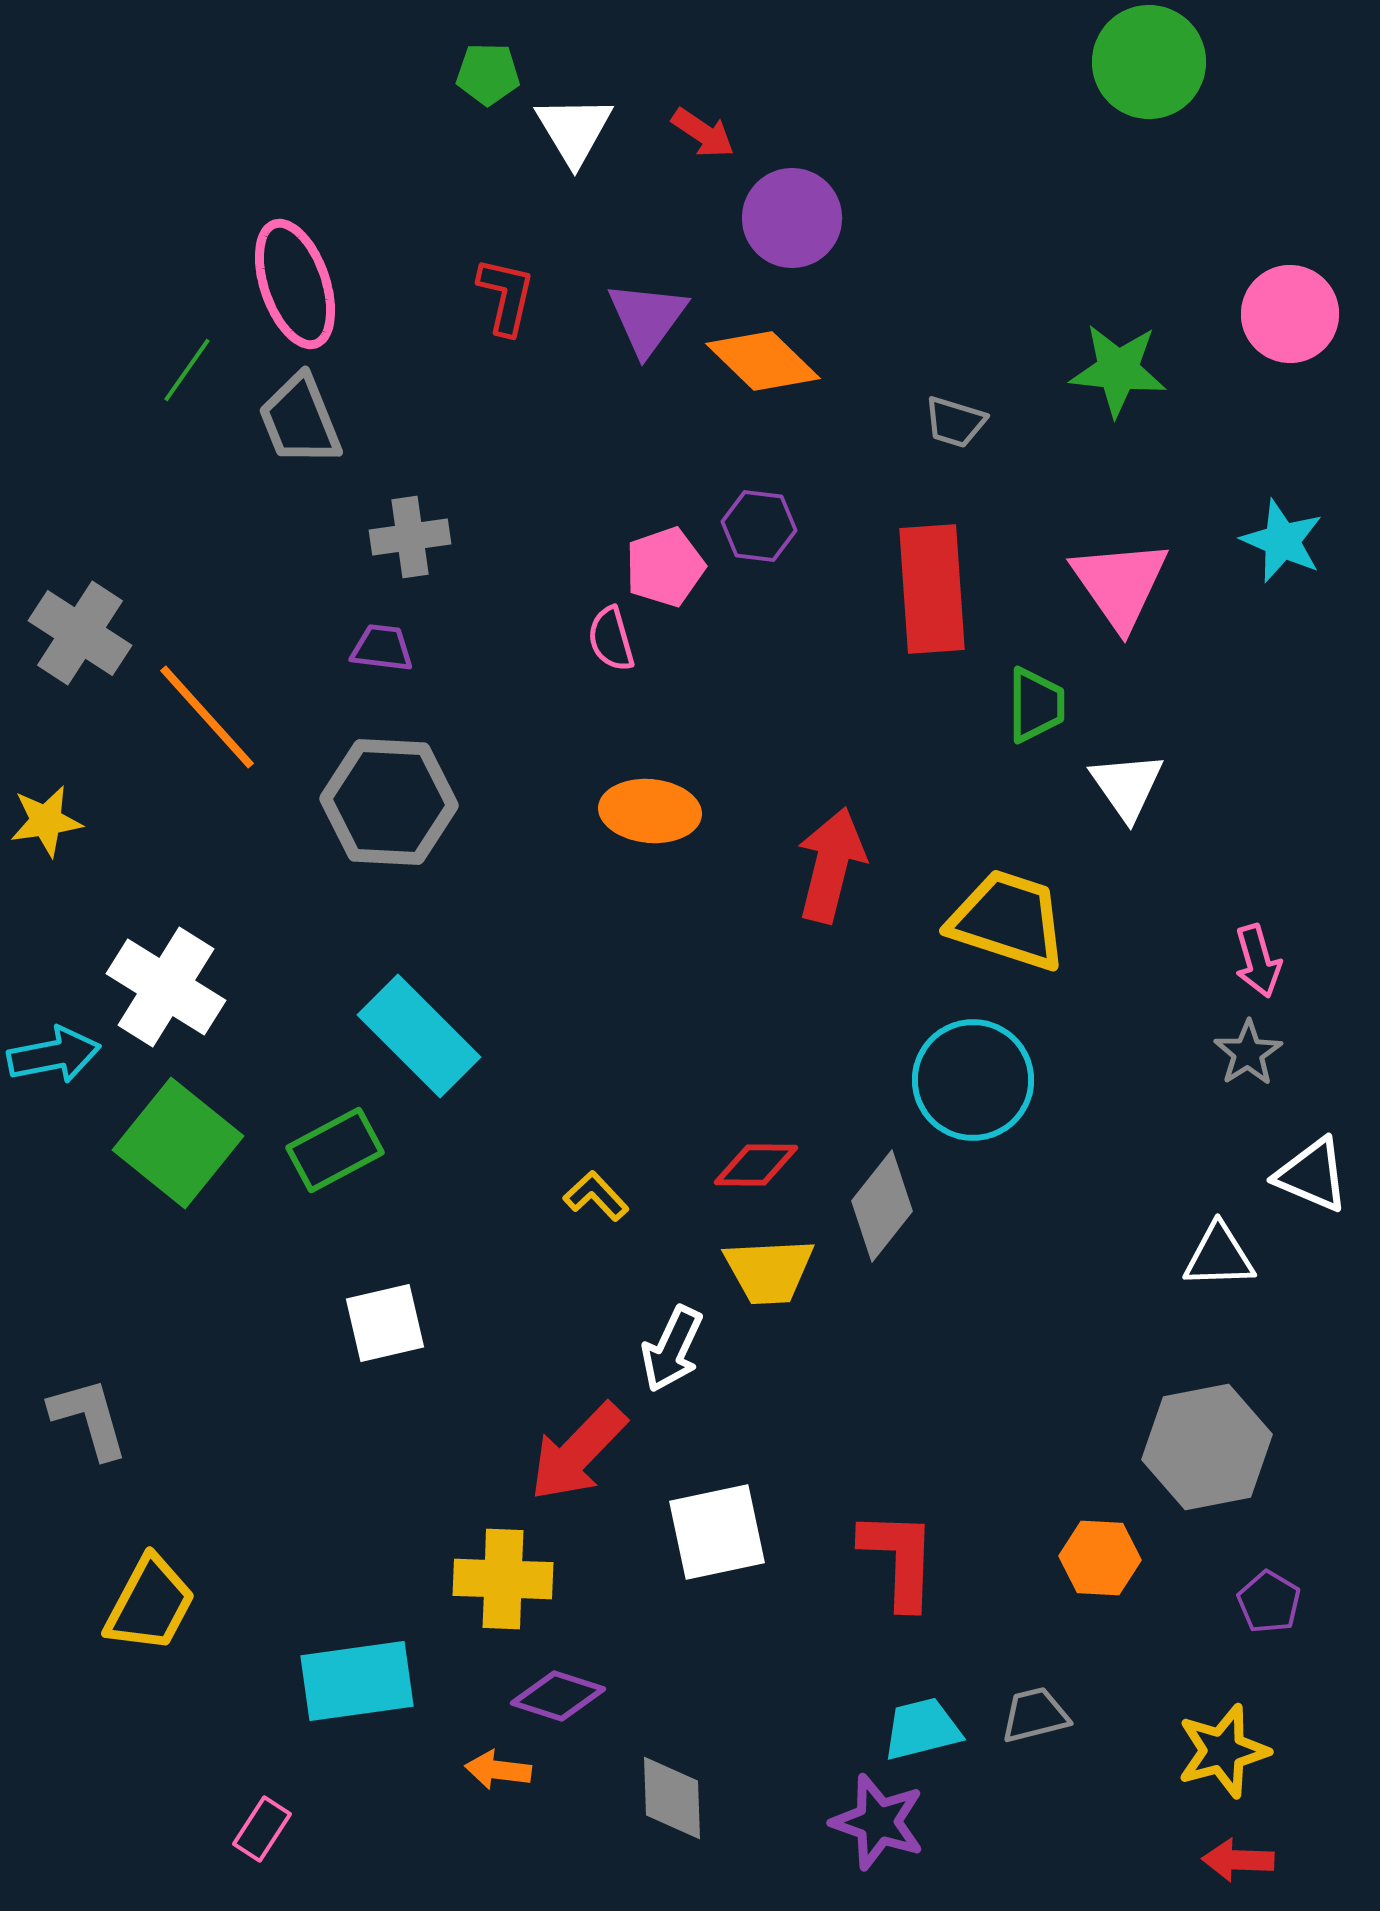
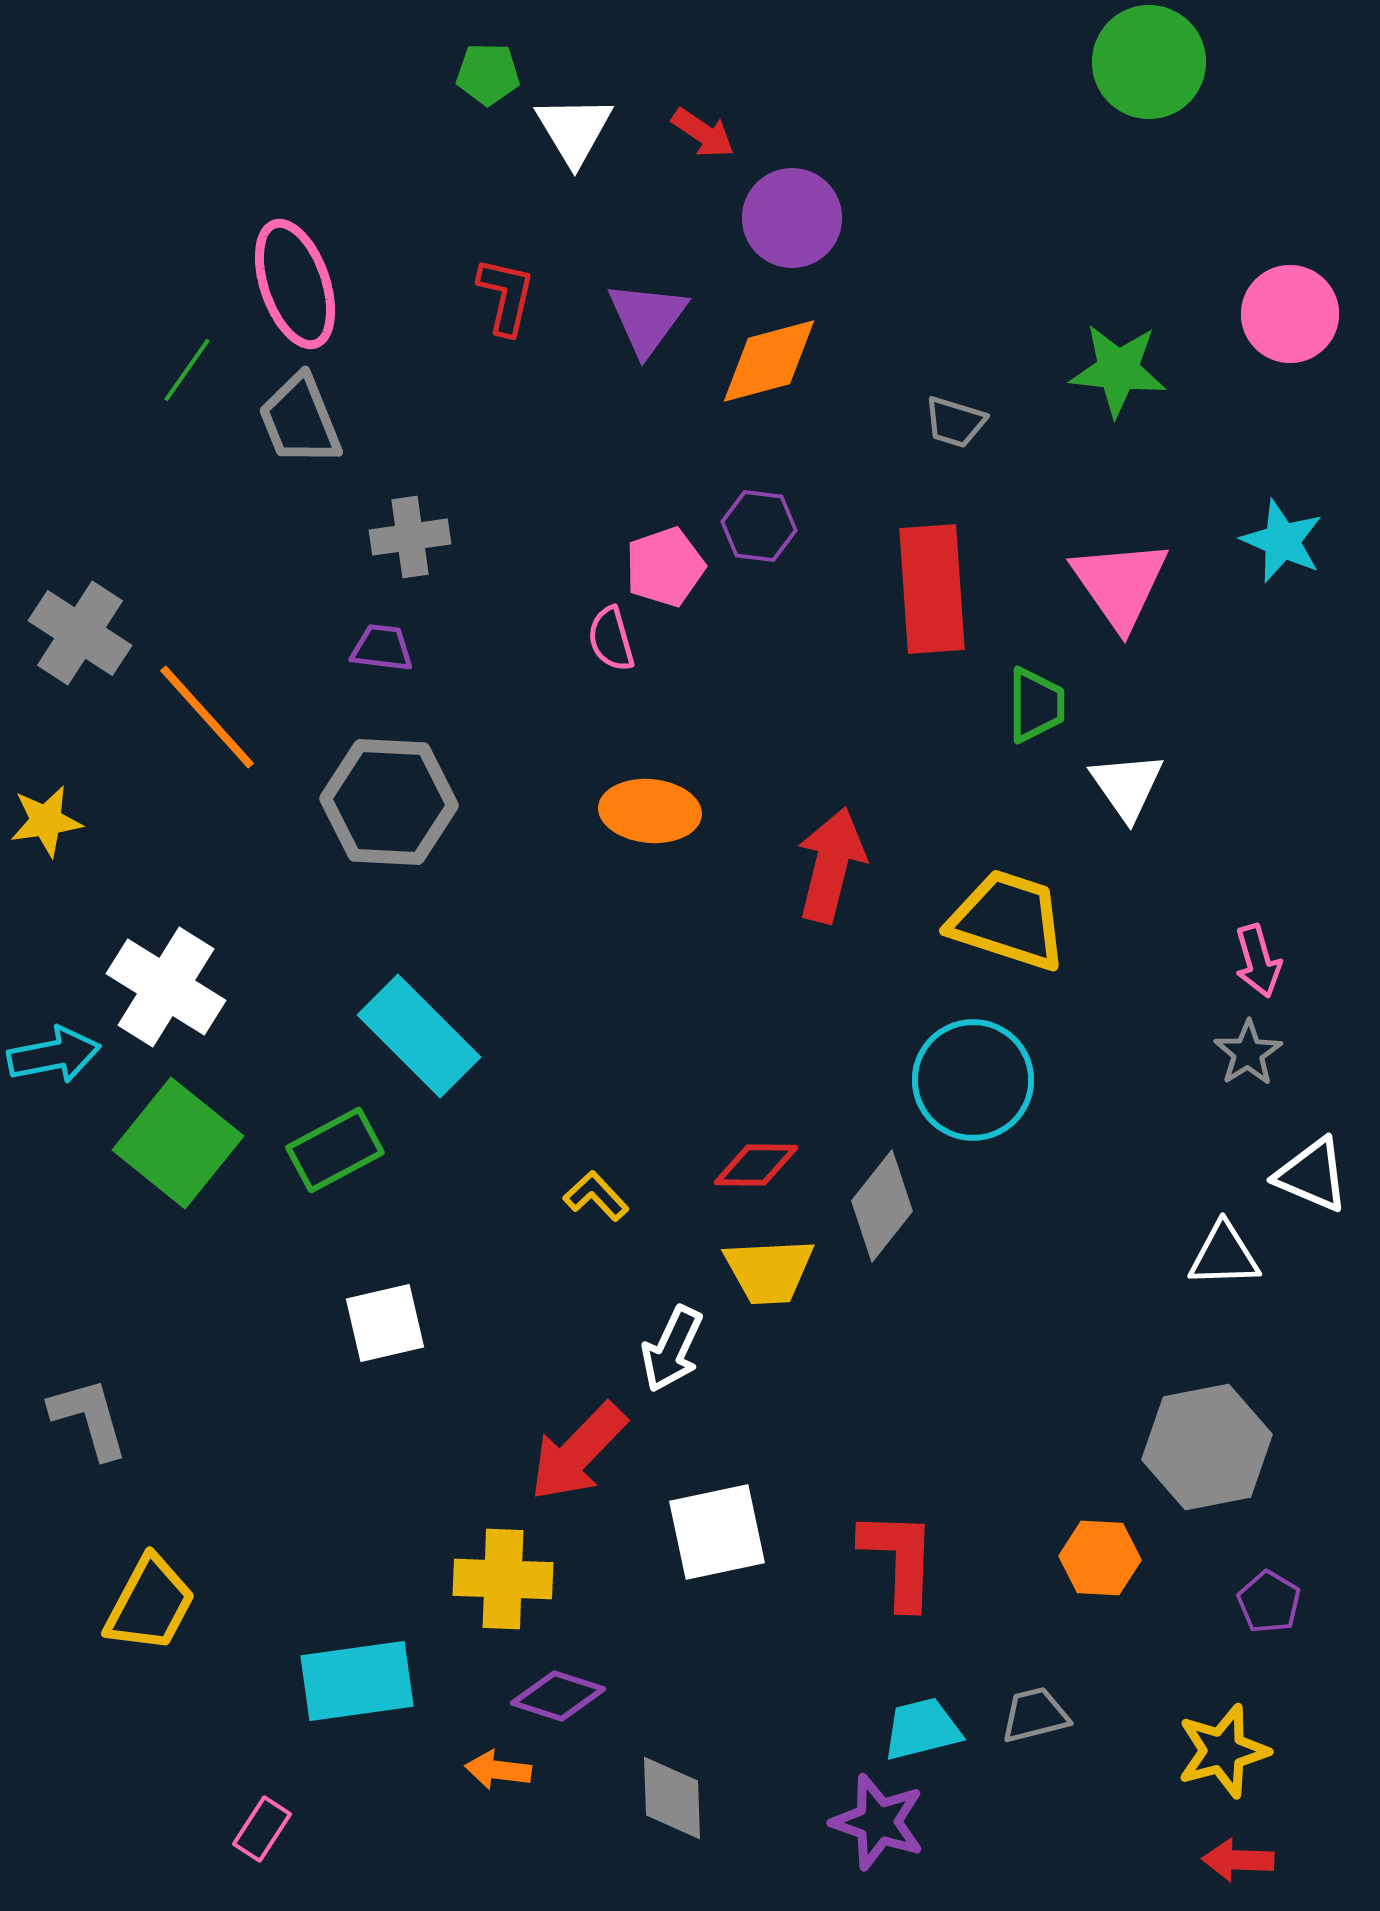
orange diamond at (763, 361): moved 6 px right; rotated 59 degrees counterclockwise
white triangle at (1219, 1256): moved 5 px right, 1 px up
